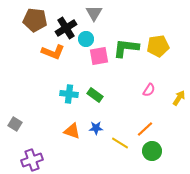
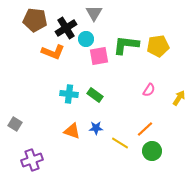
green L-shape: moved 3 px up
